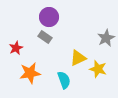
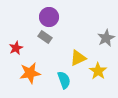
yellow star: moved 2 px down; rotated 18 degrees clockwise
